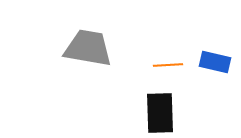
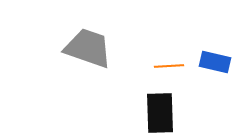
gray trapezoid: rotated 9 degrees clockwise
orange line: moved 1 px right, 1 px down
